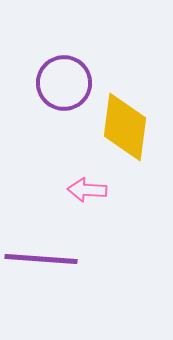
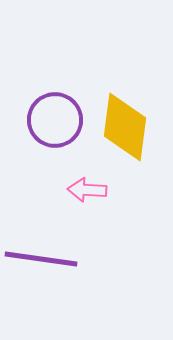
purple circle: moved 9 px left, 37 px down
purple line: rotated 4 degrees clockwise
